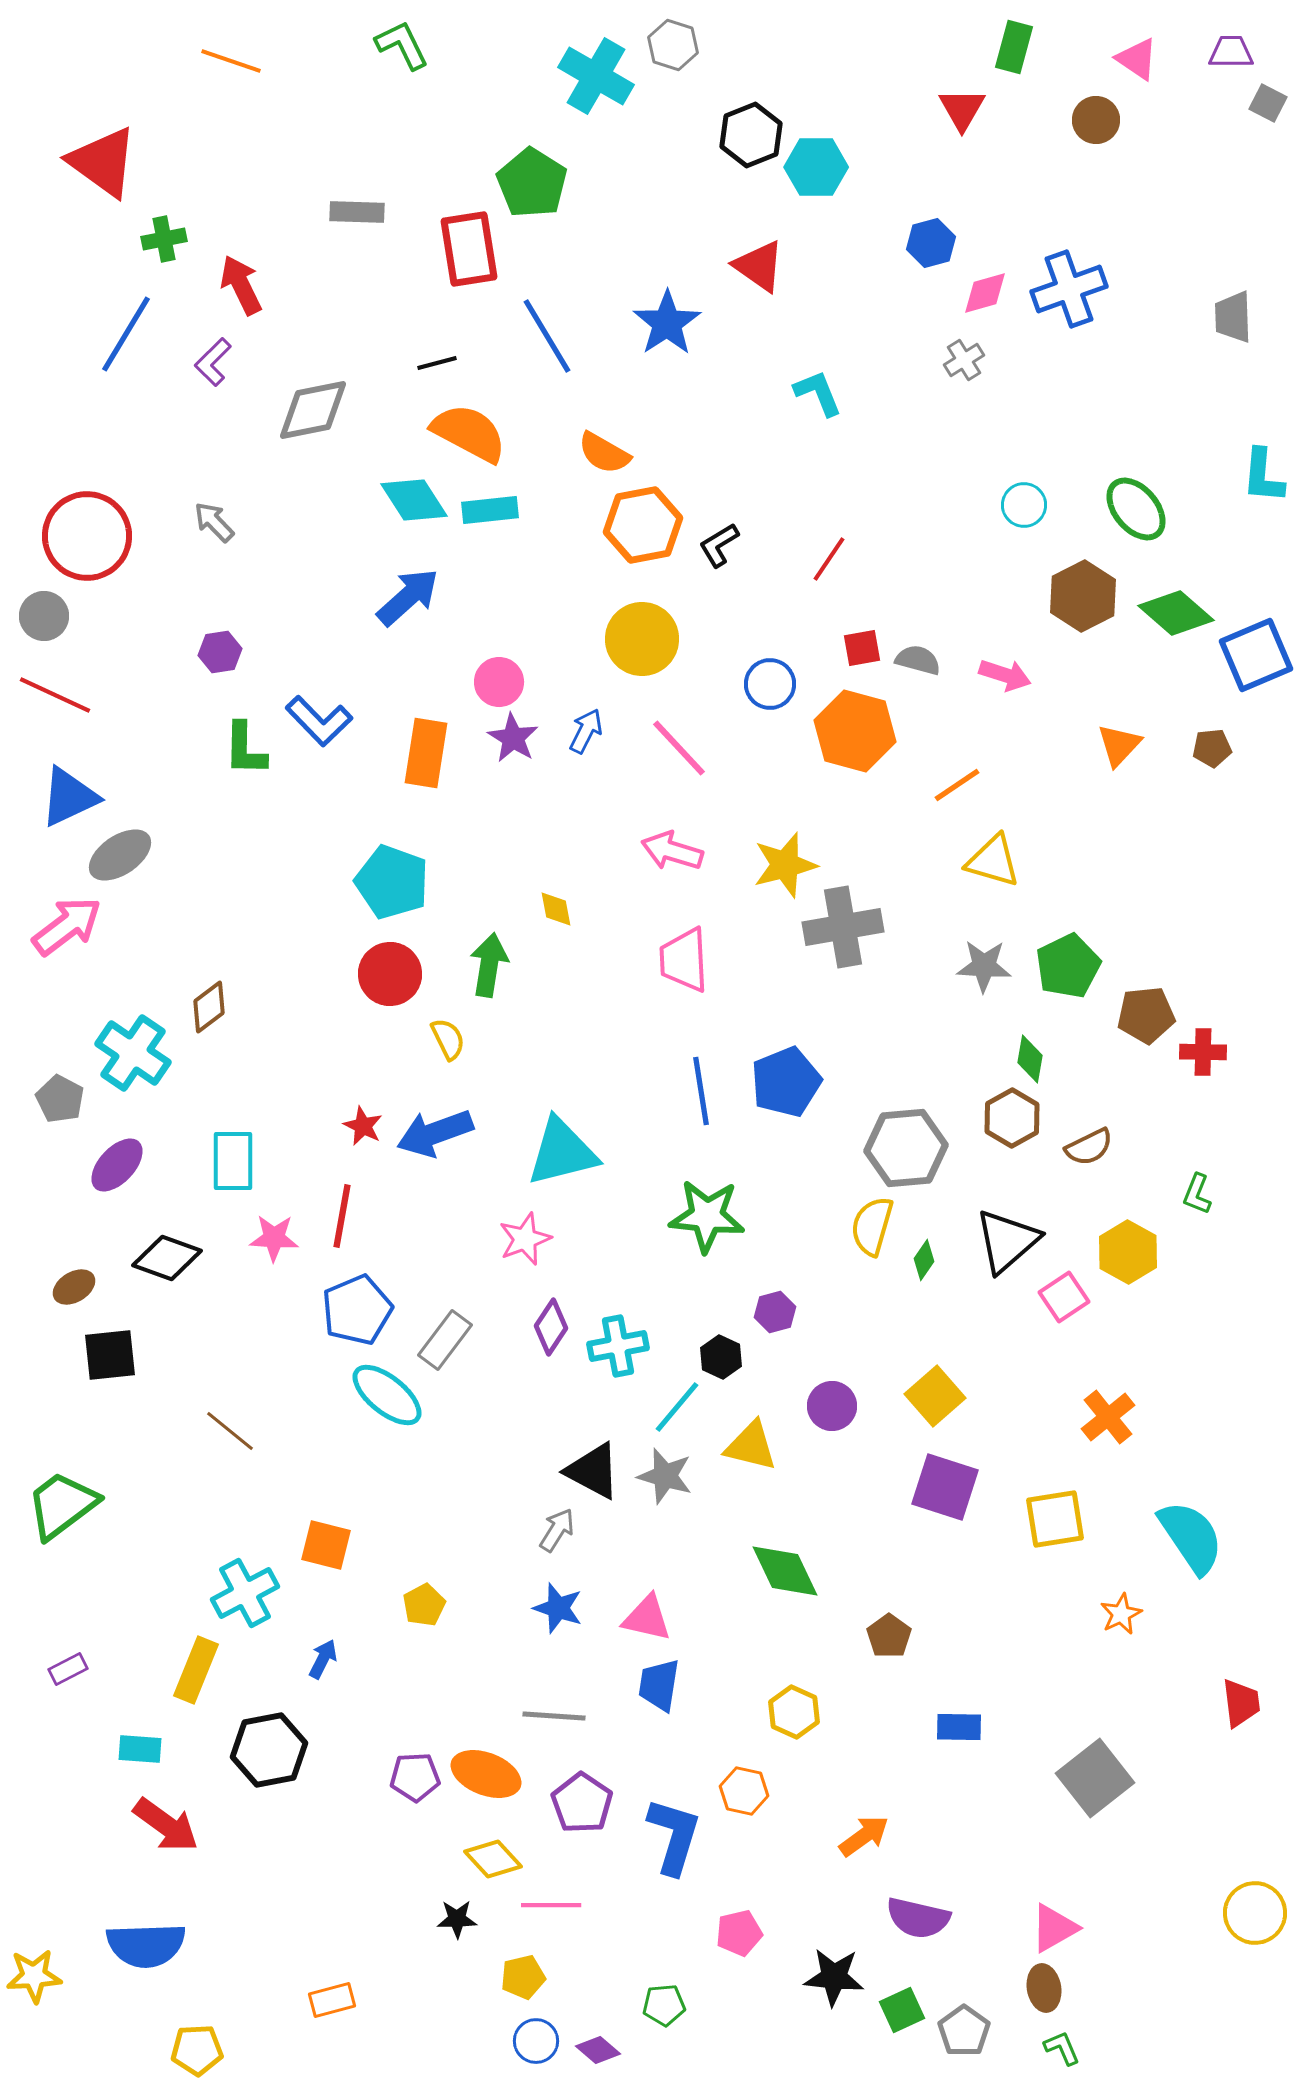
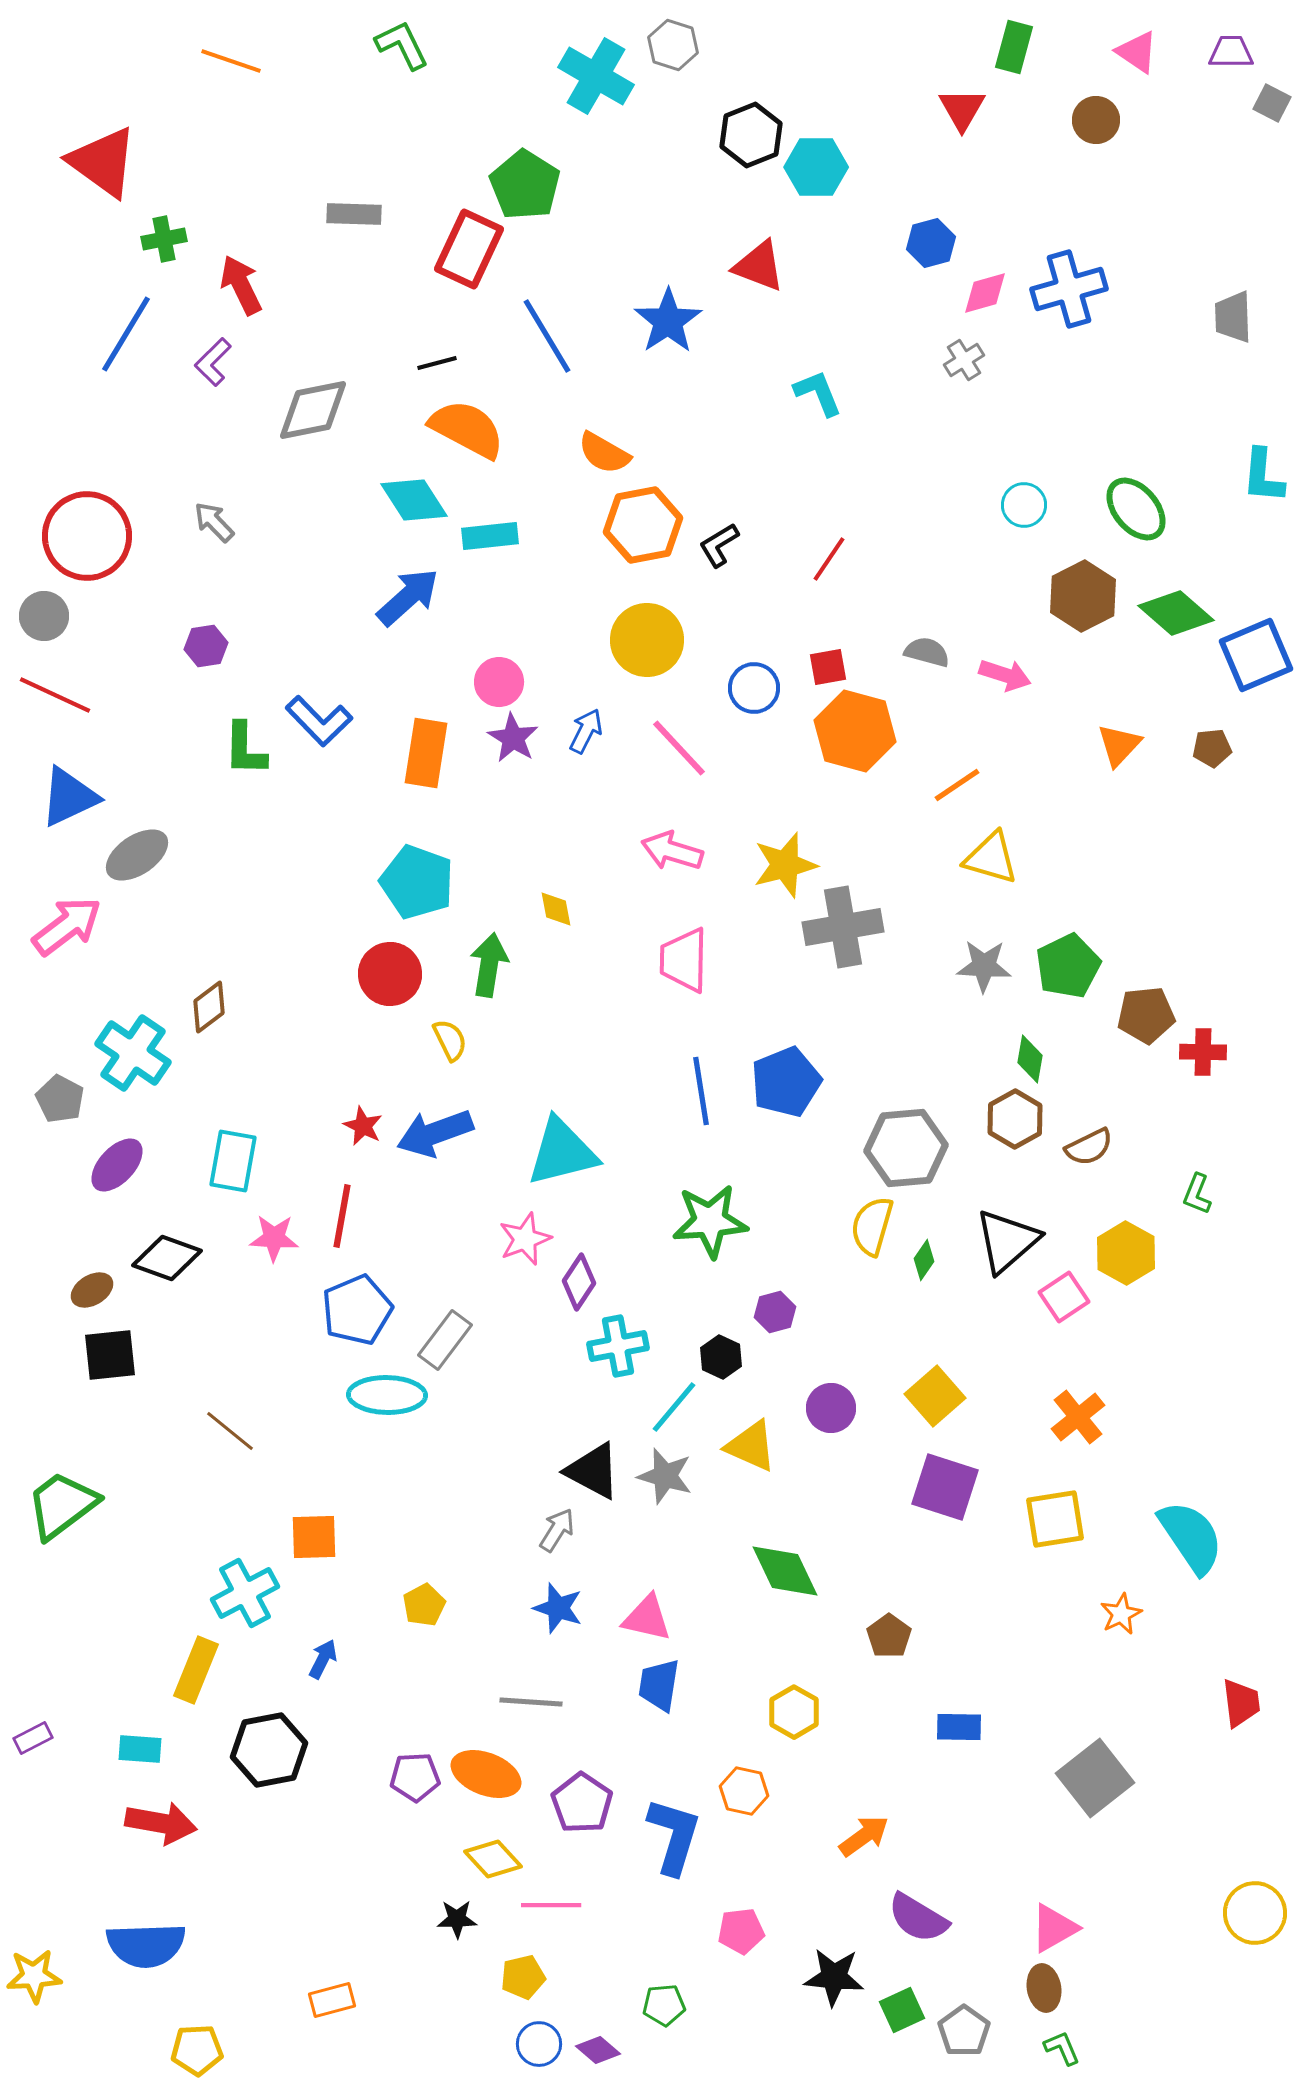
pink triangle at (1137, 59): moved 7 px up
gray square at (1268, 103): moved 4 px right
green pentagon at (532, 183): moved 7 px left, 2 px down
gray rectangle at (357, 212): moved 3 px left, 2 px down
red rectangle at (469, 249): rotated 34 degrees clockwise
red triangle at (759, 266): rotated 14 degrees counterclockwise
blue cross at (1069, 289): rotated 4 degrees clockwise
blue star at (667, 323): moved 1 px right, 2 px up
orange semicircle at (469, 433): moved 2 px left, 4 px up
cyan rectangle at (490, 510): moved 26 px down
yellow circle at (642, 639): moved 5 px right, 1 px down
red square at (862, 648): moved 34 px left, 19 px down
purple hexagon at (220, 652): moved 14 px left, 6 px up
gray semicircle at (918, 660): moved 9 px right, 8 px up
blue circle at (770, 684): moved 16 px left, 4 px down
gray ellipse at (120, 855): moved 17 px right
yellow triangle at (993, 861): moved 2 px left, 3 px up
cyan pentagon at (392, 882): moved 25 px right
pink trapezoid at (684, 960): rotated 4 degrees clockwise
yellow semicircle at (448, 1039): moved 2 px right, 1 px down
brown hexagon at (1012, 1118): moved 3 px right, 1 px down
cyan rectangle at (233, 1161): rotated 10 degrees clockwise
green star at (707, 1216): moved 3 px right, 5 px down; rotated 10 degrees counterclockwise
yellow hexagon at (1128, 1252): moved 2 px left, 1 px down
brown ellipse at (74, 1287): moved 18 px right, 3 px down
purple diamond at (551, 1327): moved 28 px right, 45 px up
cyan ellipse at (387, 1395): rotated 38 degrees counterclockwise
purple circle at (832, 1406): moved 1 px left, 2 px down
cyan line at (677, 1407): moved 3 px left
orange cross at (1108, 1417): moved 30 px left
yellow triangle at (751, 1446): rotated 10 degrees clockwise
orange square at (326, 1545): moved 12 px left, 8 px up; rotated 16 degrees counterclockwise
purple rectangle at (68, 1669): moved 35 px left, 69 px down
yellow hexagon at (794, 1712): rotated 6 degrees clockwise
gray line at (554, 1716): moved 23 px left, 14 px up
red arrow at (166, 1825): moved 5 px left, 2 px up; rotated 26 degrees counterclockwise
purple semicircle at (918, 1918): rotated 18 degrees clockwise
pink pentagon at (739, 1933): moved 2 px right, 2 px up; rotated 6 degrees clockwise
blue circle at (536, 2041): moved 3 px right, 3 px down
